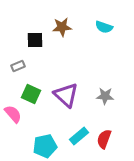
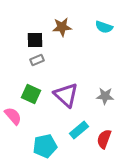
gray rectangle: moved 19 px right, 6 px up
pink semicircle: moved 2 px down
cyan rectangle: moved 6 px up
